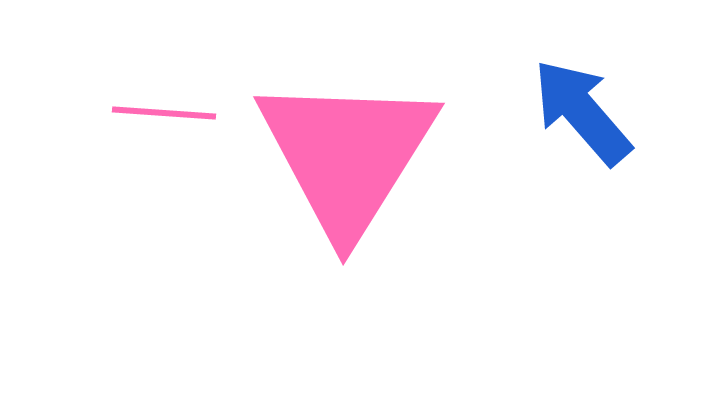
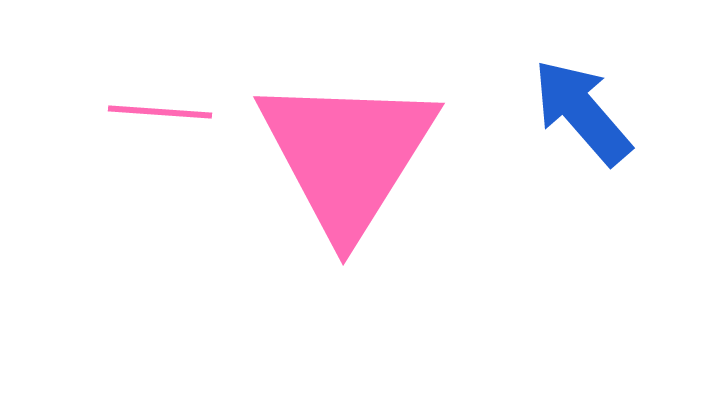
pink line: moved 4 px left, 1 px up
